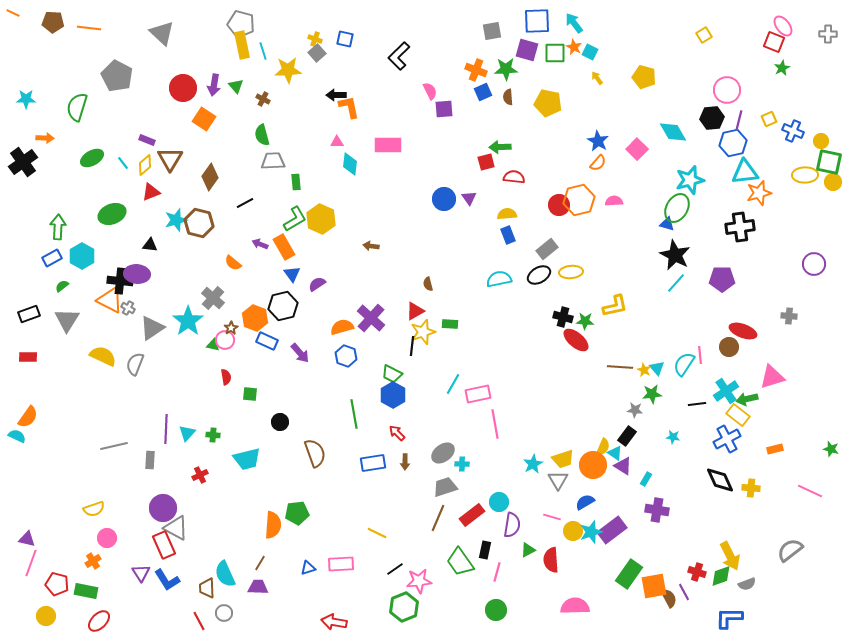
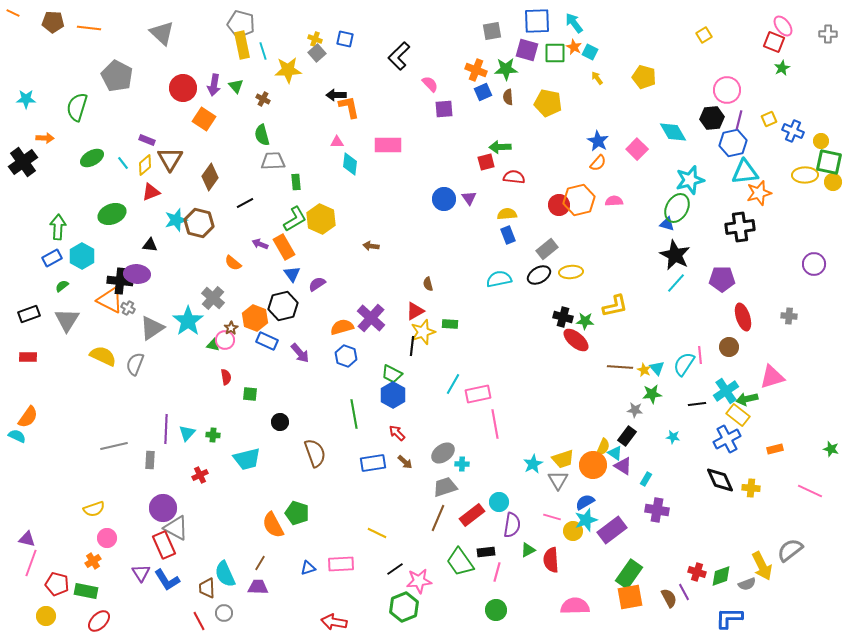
pink semicircle at (430, 91): moved 7 px up; rotated 18 degrees counterclockwise
red ellipse at (743, 331): moved 14 px up; rotated 52 degrees clockwise
brown arrow at (405, 462): rotated 49 degrees counterclockwise
green pentagon at (297, 513): rotated 25 degrees clockwise
orange semicircle at (273, 525): rotated 148 degrees clockwise
cyan star at (591, 532): moved 5 px left, 12 px up
black rectangle at (485, 550): moved 1 px right, 2 px down; rotated 72 degrees clockwise
yellow arrow at (730, 556): moved 32 px right, 10 px down
orange square at (654, 586): moved 24 px left, 11 px down
